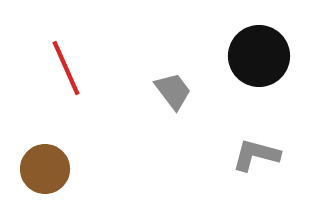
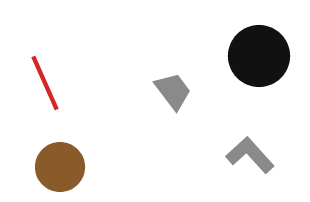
red line: moved 21 px left, 15 px down
gray L-shape: moved 6 px left; rotated 33 degrees clockwise
brown circle: moved 15 px right, 2 px up
